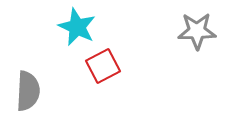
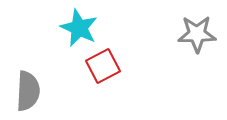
cyan star: moved 2 px right, 1 px down
gray star: moved 3 px down
